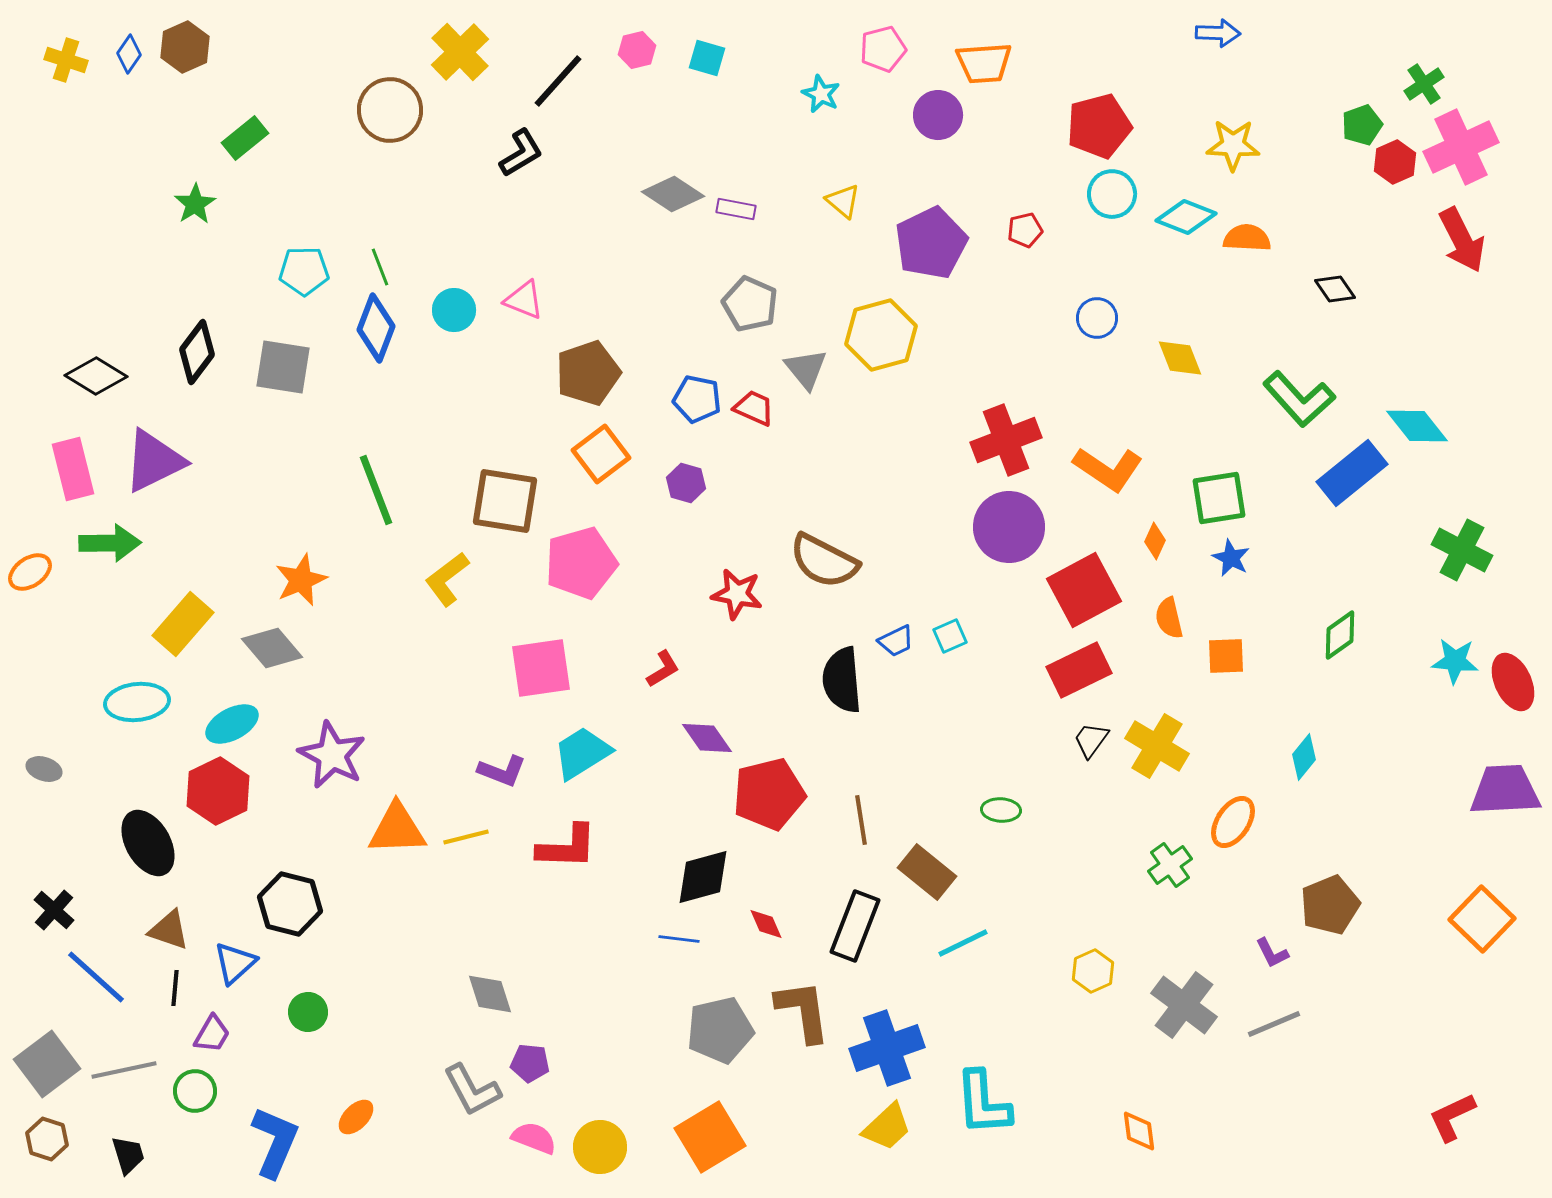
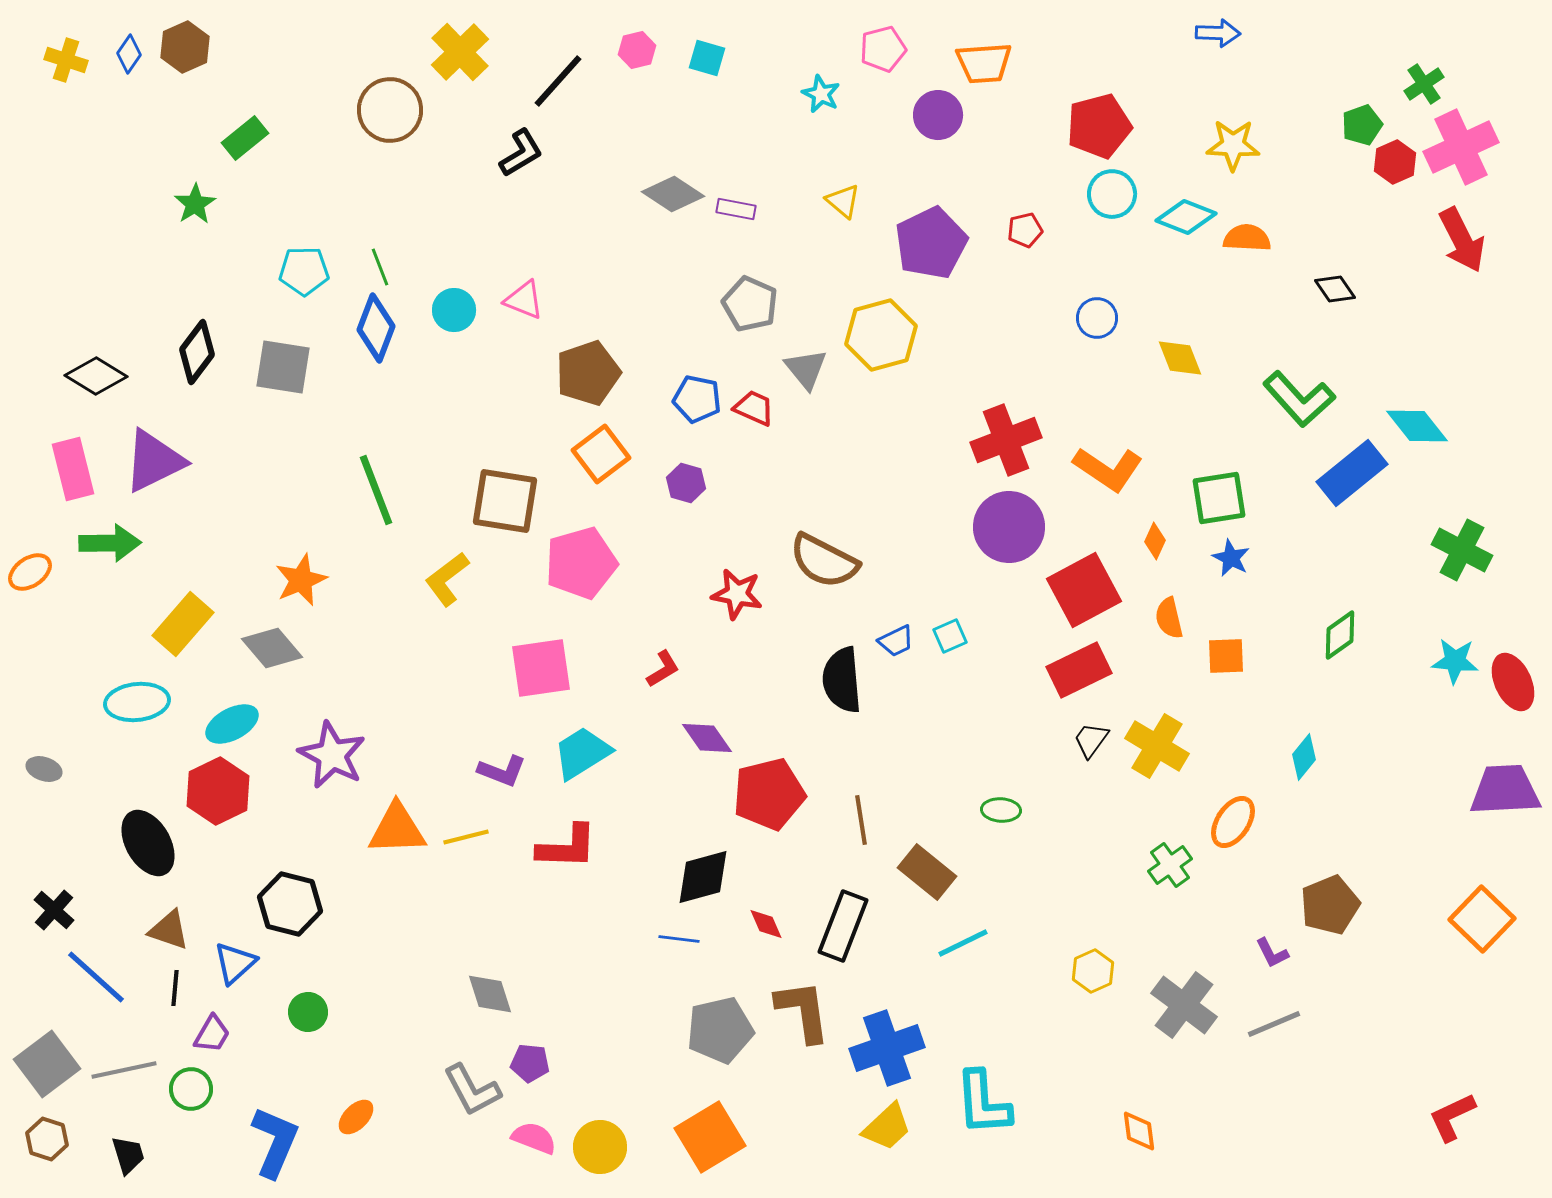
black rectangle at (855, 926): moved 12 px left
green circle at (195, 1091): moved 4 px left, 2 px up
